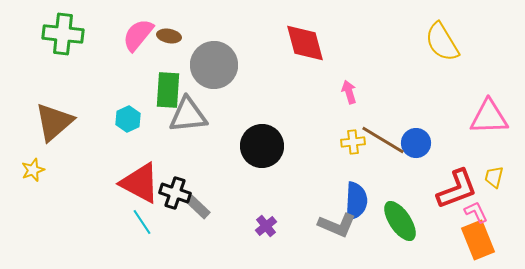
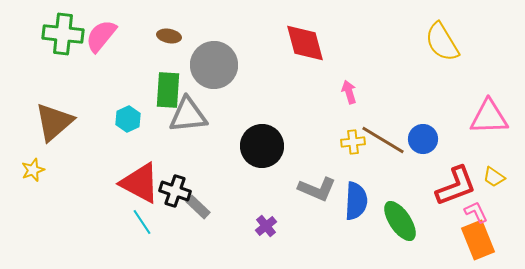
pink semicircle: moved 37 px left, 1 px down
blue circle: moved 7 px right, 4 px up
yellow trapezoid: rotated 70 degrees counterclockwise
red L-shape: moved 1 px left, 3 px up
black cross: moved 2 px up
gray L-shape: moved 20 px left, 36 px up
